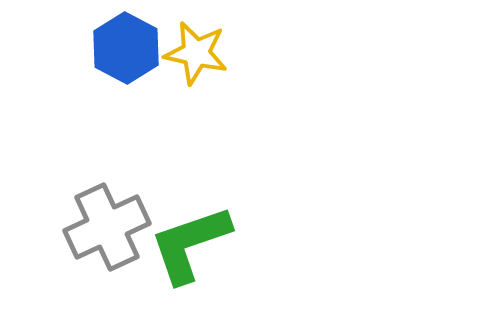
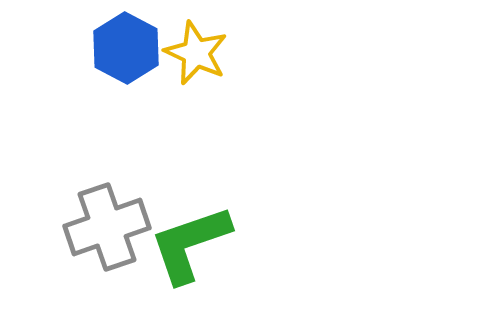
yellow star: rotated 12 degrees clockwise
gray cross: rotated 6 degrees clockwise
